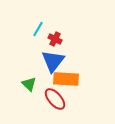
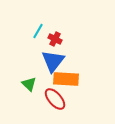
cyan line: moved 2 px down
